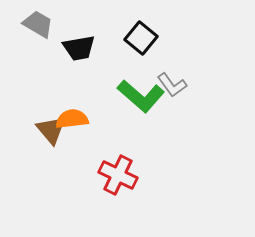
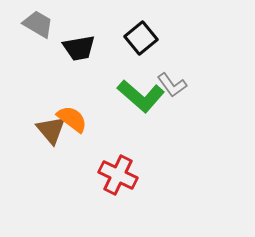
black square: rotated 12 degrees clockwise
orange semicircle: rotated 44 degrees clockwise
